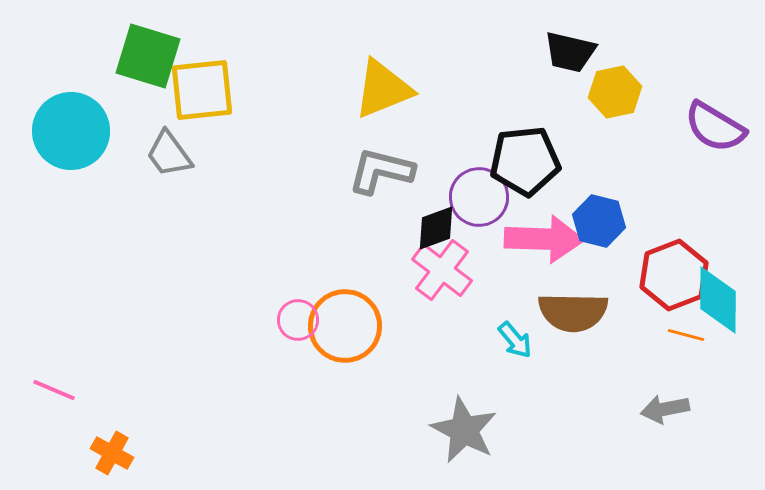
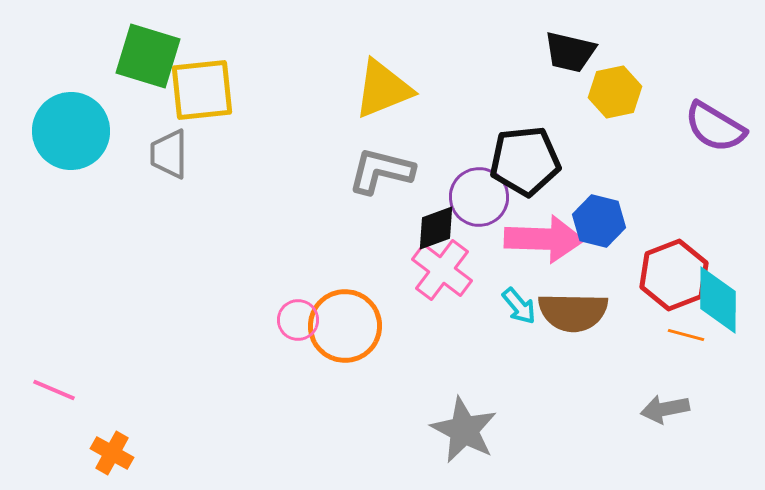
gray trapezoid: rotated 36 degrees clockwise
cyan arrow: moved 4 px right, 34 px up
